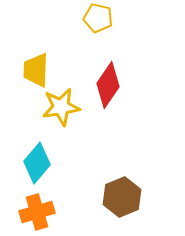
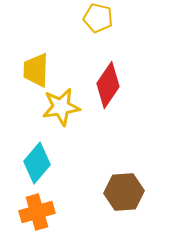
brown hexagon: moved 2 px right, 5 px up; rotated 18 degrees clockwise
